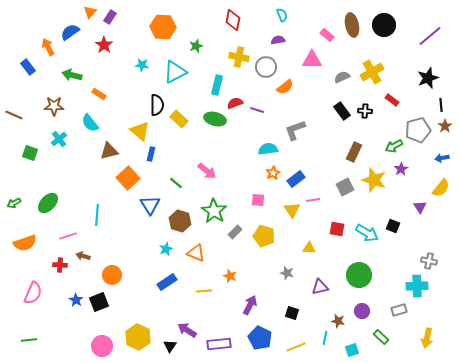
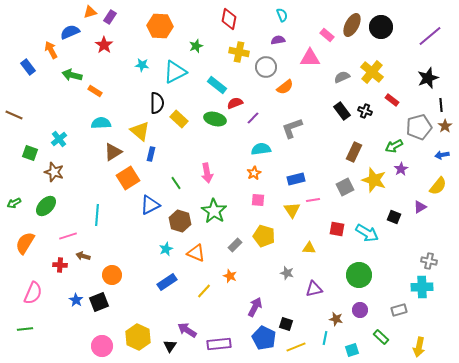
orange triangle at (90, 12): rotated 32 degrees clockwise
red diamond at (233, 20): moved 4 px left, 1 px up
brown ellipse at (352, 25): rotated 40 degrees clockwise
black circle at (384, 25): moved 3 px left, 2 px down
orange hexagon at (163, 27): moved 3 px left, 1 px up
blue semicircle at (70, 32): rotated 12 degrees clockwise
orange arrow at (48, 47): moved 3 px right, 3 px down
yellow cross at (239, 57): moved 5 px up
pink triangle at (312, 60): moved 2 px left, 2 px up
yellow cross at (372, 72): rotated 20 degrees counterclockwise
cyan rectangle at (217, 85): rotated 66 degrees counterclockwise
orange rectangle at (99, 94): moved 4 px left, 3 px up
black semicircle at (157, 105): moved 2 px up
brown star at (54, 106): moved 66 px down; rotated 18 degrees clockwise
purple line at (257, 110): moved 4 px left, 8 px down; rotated 64 degrees counterclockwise
black cross at (365, 111): rotated 16 degrees clockwise
cyan semicircle at (90, 123): moved 11 px right; rotated 126 degrees clockwise
gray L-shape at (295, 130): moved 3 px left, 2 px up
gray pentagon at (418, 130): moved 1 px right, 3 px up
cyan semicircle at (268, 149): moved 7 px left
brown triangle at (109, 151): moved 4 px right, 1 px down; rotated 18 degrees counterclockwise
blue arrow at (442, 158): moved 3 px up
pink arrow at (207, 171): moved 2 px down; rotated 42 degrees clockwise
orange star at (273, 173): moved 19 px left
orange square at (128, 178): rotated 10 degrees clockwise
blue rectangle at (296, 179): rotated 24 degrees clockwise
green line at (176, 183): rotated 16 degrees clockwise
yellow semicircle at (441, 188): moved 3 px left, 2 px up
green ellipse at (48, 203): moved 2 px left, 3 px down
blue triangle at (150, 205): rotated 35 degrees clockwise
purple triangle at (420, 207): rotated 32 degrees clockwise
black square at (393, 226): moved 1 px right, 9 px up
gray rectangle at (235, 232): moved 13 px down
orange semicircle at (25, 243): rotated 140 degrees clockwise
cyan cross at (417, 286): moved 5 px right, 1 px down
purple triangle at (320, 287): moved 6 px left, 2 px down
yellow line at (204, 291): rotated 42 degrees counterclockwise
purple arrow at (250, 305): moved 5 px right, 2 px down
purple circle at (362, 311): moved 2 px left, 1 px up
black square at (292, 313): moved 6 px left, 11 px down
brown star at (338, 321): moved 2 px left, 2 px up
blue pentagon at (260, 338): moved 4 px right
yellow arrow at (427, 338): moved 8 px left, 9 px down
green line at (29, 340): moved 4 px left, 11 px up
